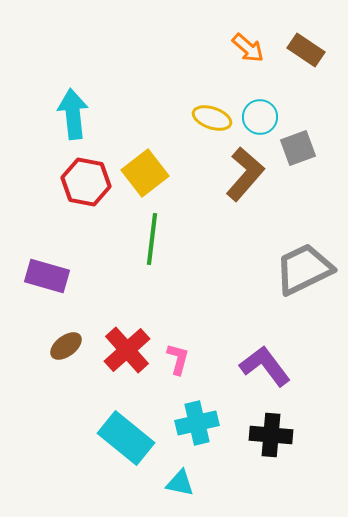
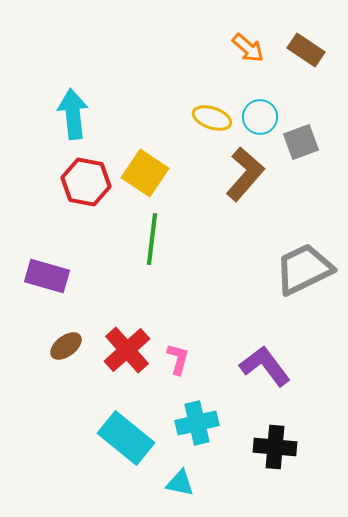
gray square: moved 3 px right, 6 px up
yellow square: rotated 18 degrees counterclockwise
black cross: moved 4 px right, 12 px down
